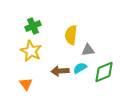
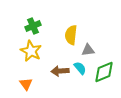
cyan semicircle: rotated 80 degrees clockwise
